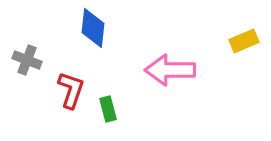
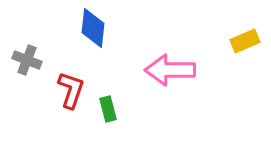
yellow rectangle: moved 1 px right
